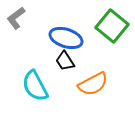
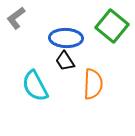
blue ellipse: rotated 16 degrees counterclockwise
orange semicircle: rotated 60 degrees counterclockwise
